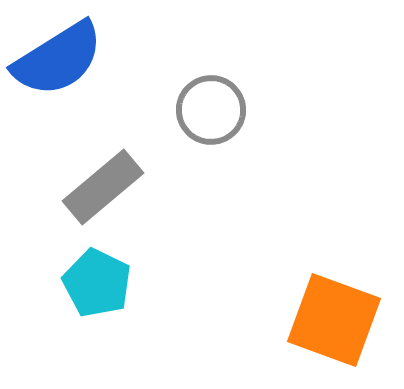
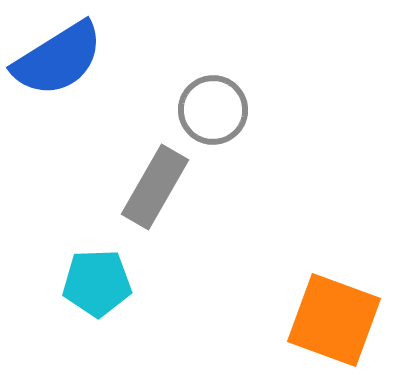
gray circle: moved 2 px right
gray rectangle: moved 52 px right; rotated 20 degrees counterclockwise
cyan pentagon: rotated 28 degrees counterclockwise
